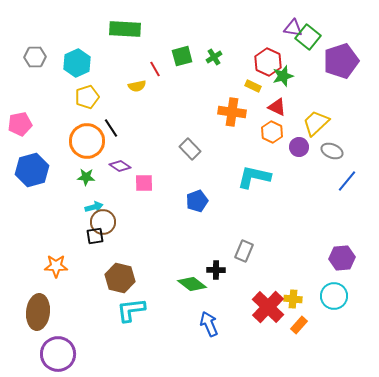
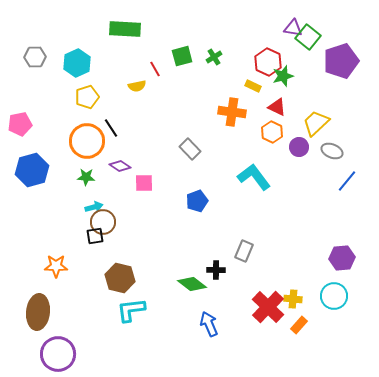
cyan L-shape at (254, 177): rotated 40 degrees clockwise
